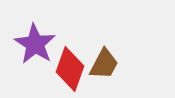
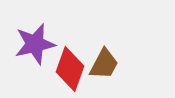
purple star: rotated 27 degrees clockwise
